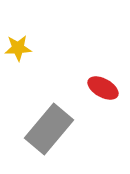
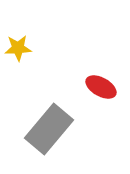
red ellipse: moved 2 px left, 1 px up
